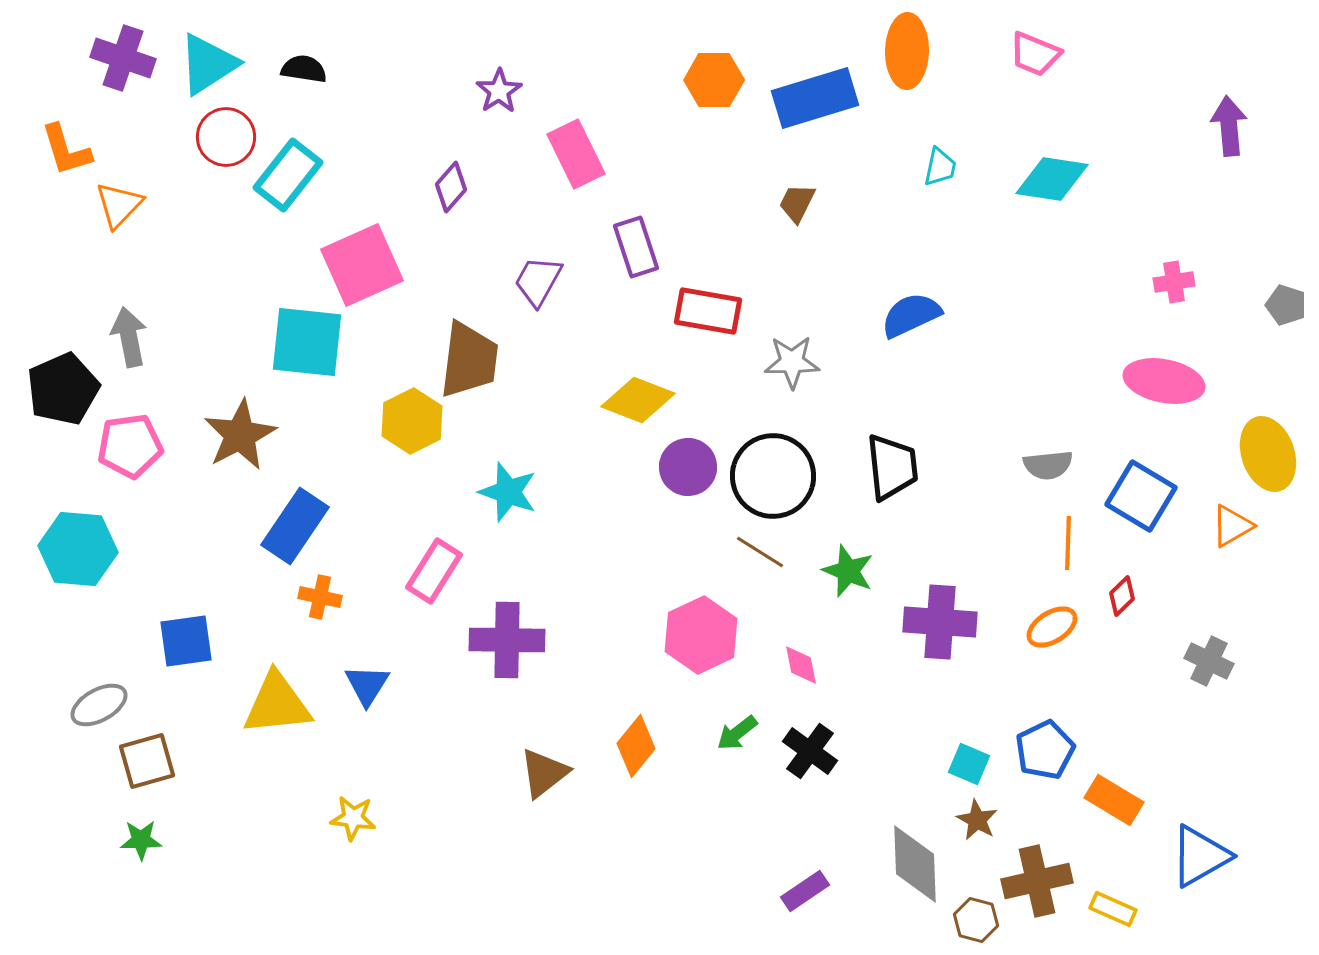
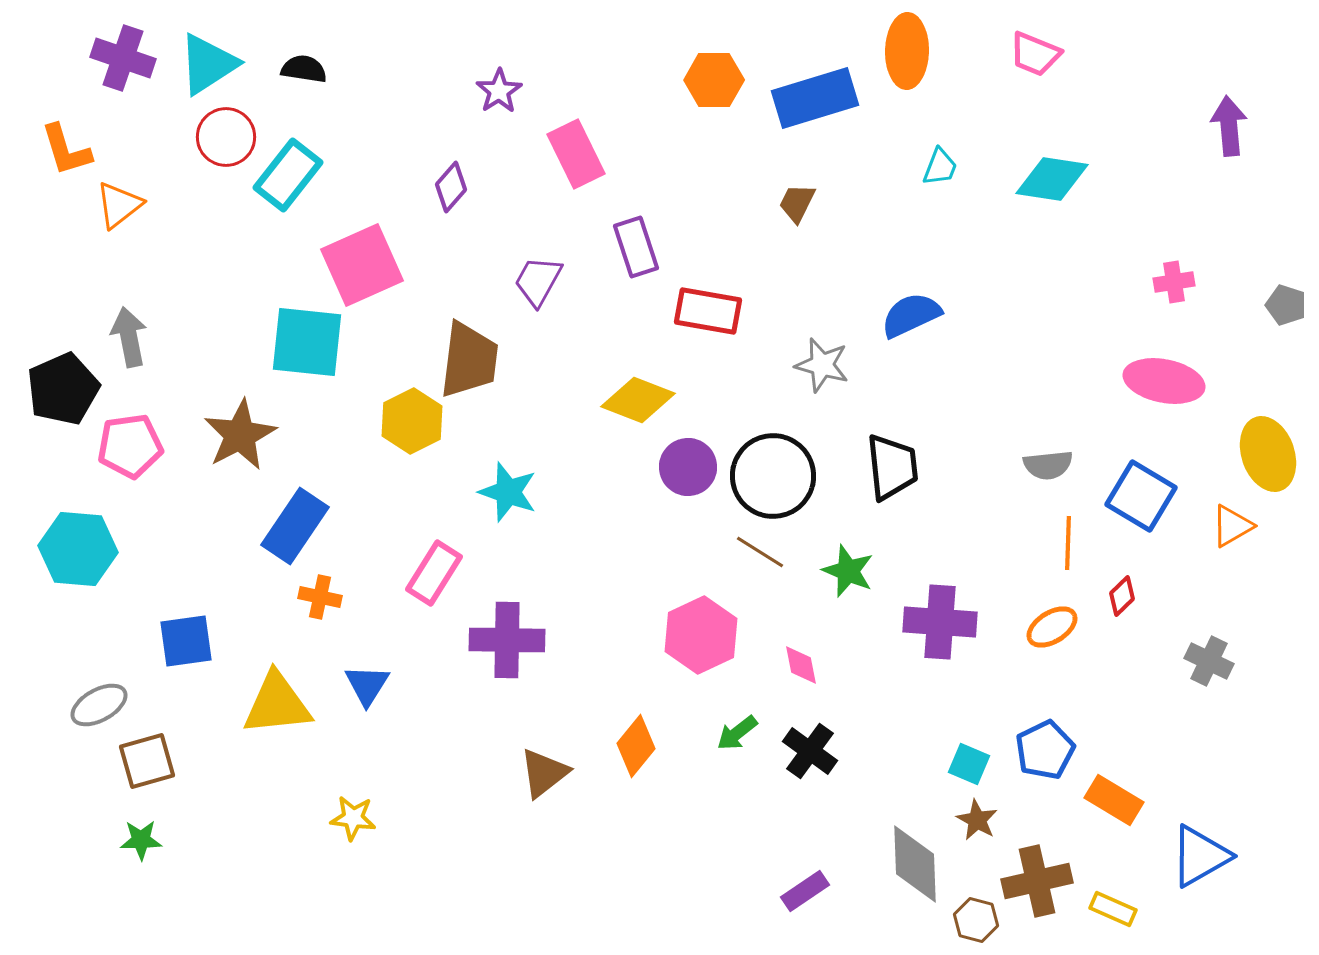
cyan trapezoid at (940, 167): rotated 9 degrees clockwise
orange triangle at (119, 205): rotated 8 degrees clockwise
gray star at (792, 362): moved 30 px right, 3 px down; rotated 16 degrees clockwise
pink rectangle at (434, 571): moved 2 px down
